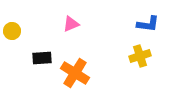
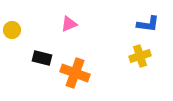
pink triangle: moved 2 px left
yellow circle: moved 1 px up
black rectangle: rotated 18 degrees clockwise
orange cross: rotated 12 degrees counterclockwise
